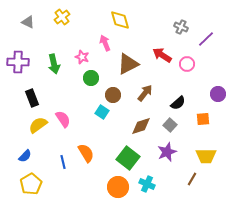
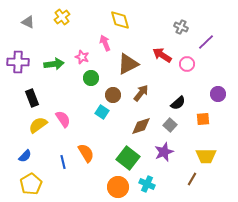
purple line: moved 3 px down
green arrow: rotated 84 degrees counterclockwise
brown arrow: moved 4 px left
purple star: moved 3 px left
